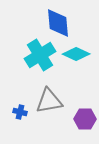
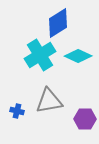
blue diamond: rotated 64 degrees clockwise
cyan diamond: moved 2 px right, 2 px down
blue cross: moved 3 px left, 1 px up
